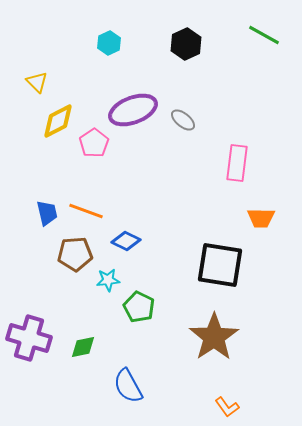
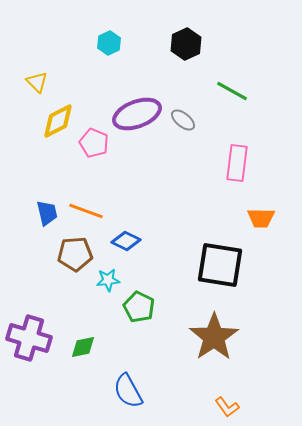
green line: moved 32 px left, 56 px down
purple ellipse: moved 4 px right, 4 px down
pink pentagon: rotated 16 degrees counterclockwise
blue semicircle: moved 5 px down
